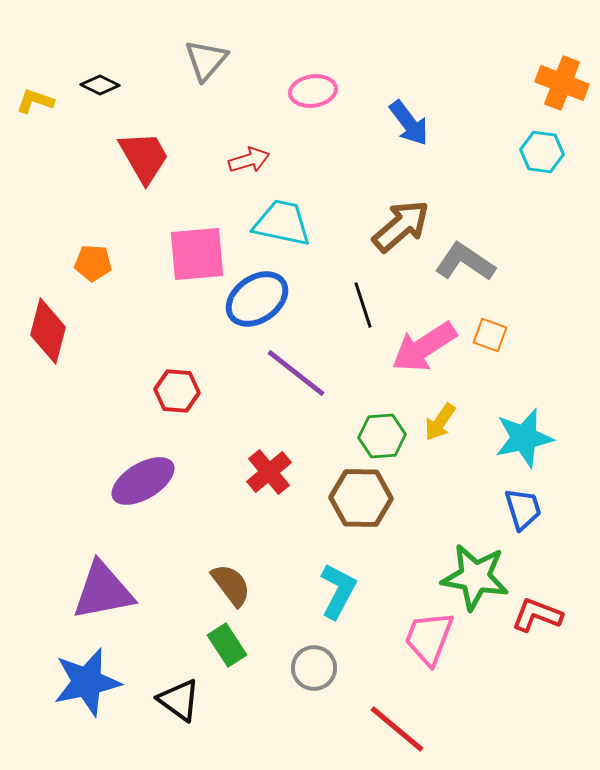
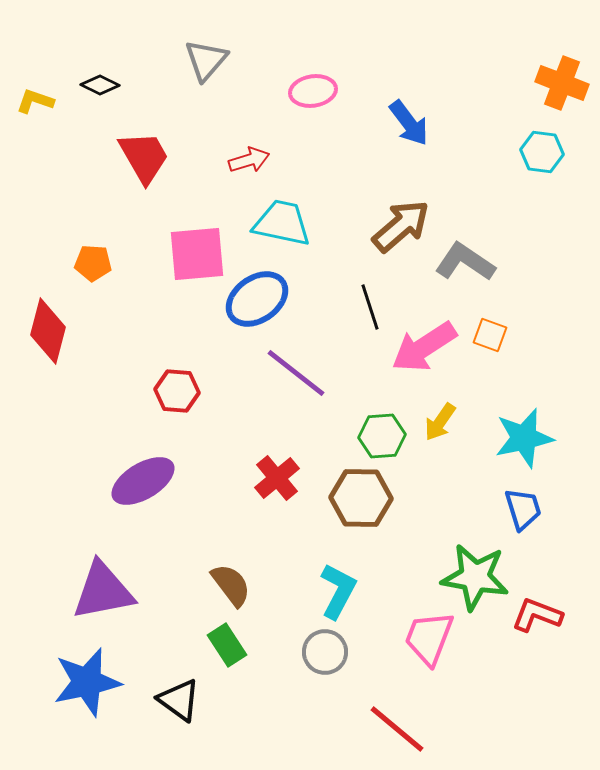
black line: moved 7 px right, 2 px down
red cross: moved 8 px right, 6 px down
gray circle: moved 11 px right, 16 px up
